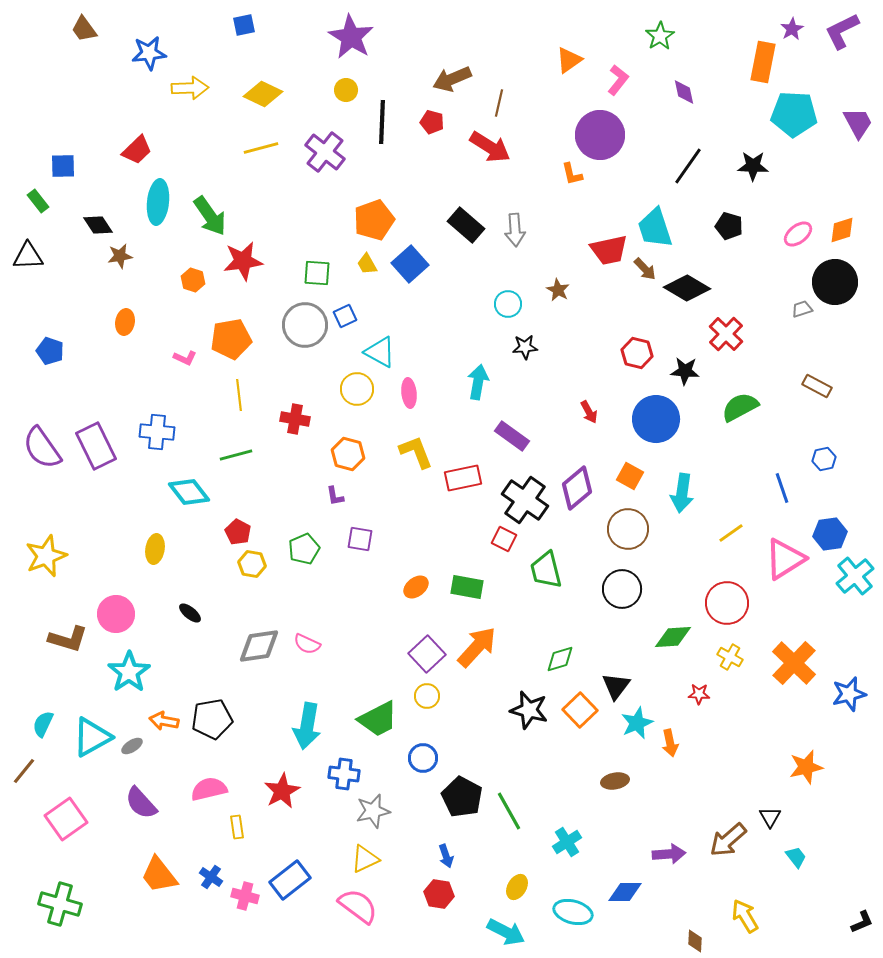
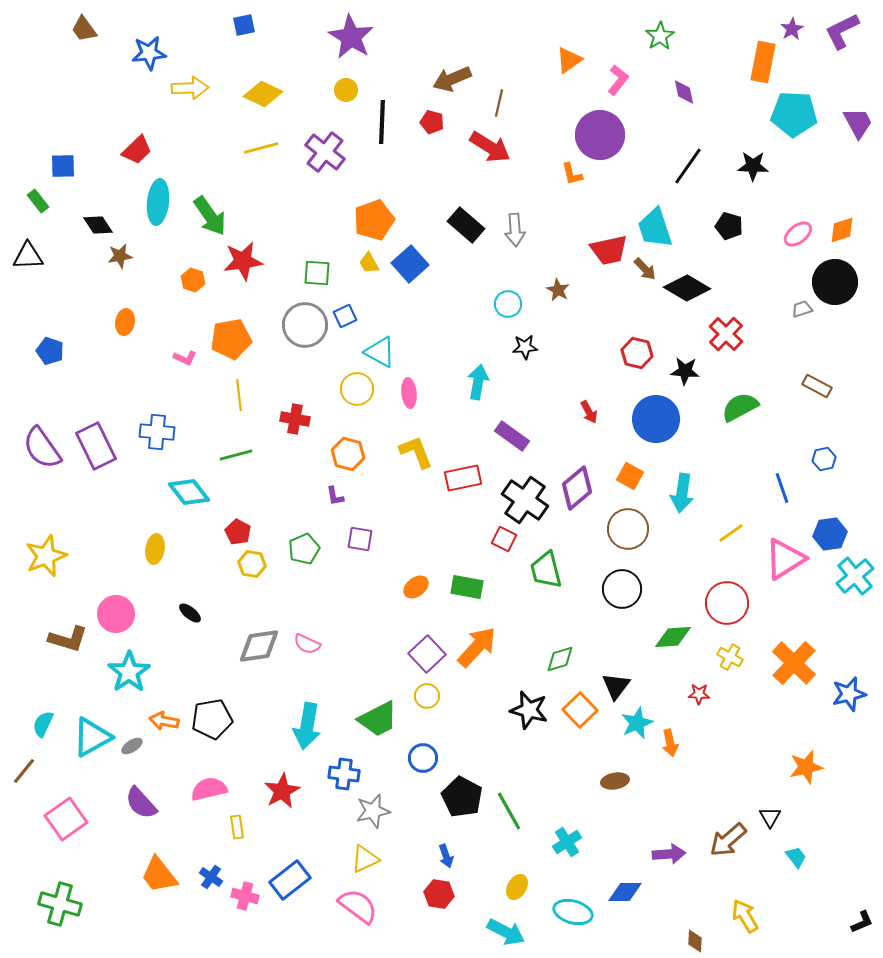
yellow trapezoid at (367, 264): moved 2 px right, 1 px up
